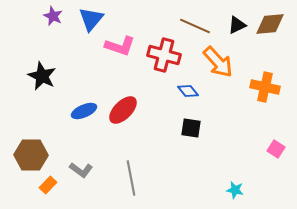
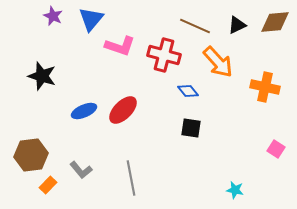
brown diamond: moved 5 px right, 2 px up
black star: rotated 8 degrees counterclockwise
brown hexagon: rotated 8 degrees counterclockwise
gray L-shape: rotated 15 degrees clockwise
